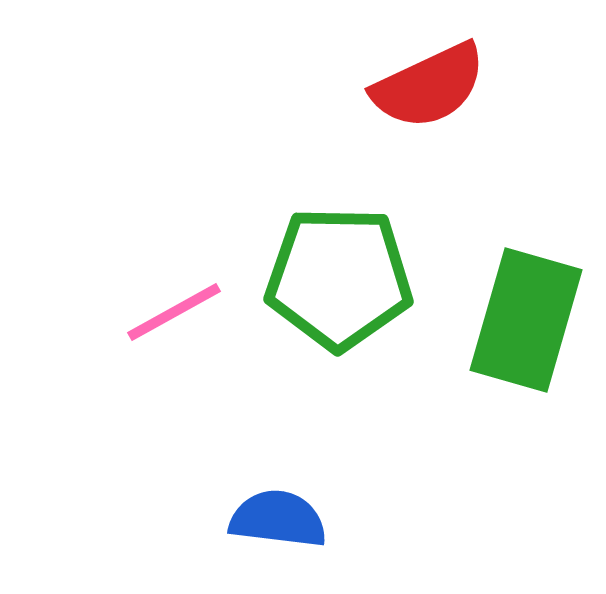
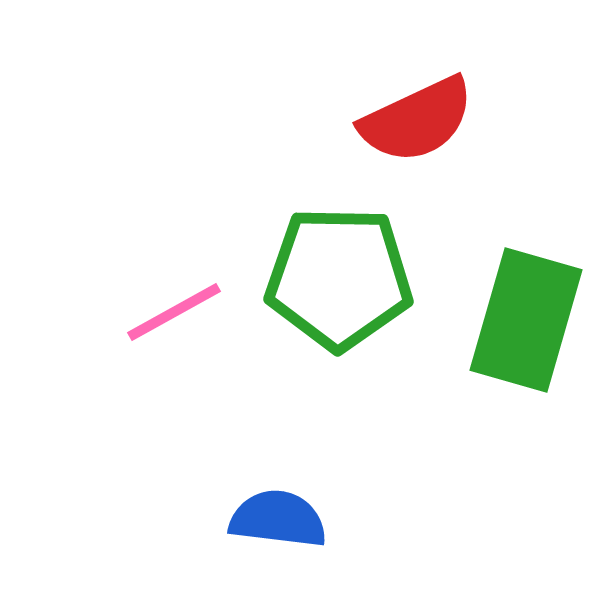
red semicircle: moved 12 px left, 34 px down
